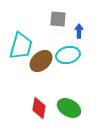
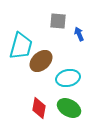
gray square: moved 2 px down
blue arrow: moved 3 px down; rotated 24 degrees counterclockwise
cyan ellipse: moved 23 px down
